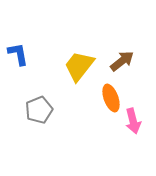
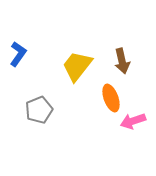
blue L-shape: rotated 45 degrees clockwise
brown arrow: rotated 115 degrees clockwise
yellow trapezoid: moved 2 px left
pink arrow: rotated 85 degrees clockwise
